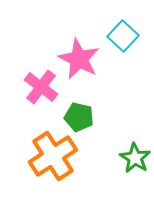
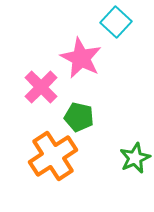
cyan square: moved 7 px left, 14 px up
pink star: moved 2 px right, 1 px up
pink cross: rotated 8 degrees clockwise
green star: rotated 16 degrees clockwise
